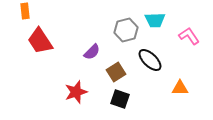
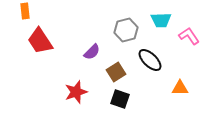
cyan trapezoid: moved 6 px right
